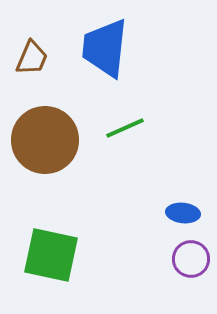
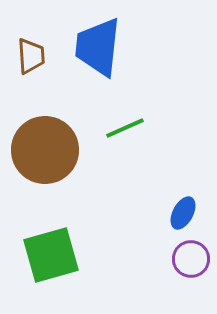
blue trapezoid: moved 7 px left, 1 px up
brown trapezoid: moved 1 px left, 2 px up; rotated 27 degrees counterclockwise
brown circle: moved 10 px down
blue ellipse: rotated 68 degrees counterclockwise
green square: rotated 28 degrees counterclockwise
